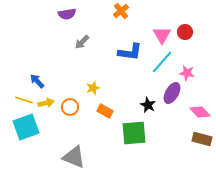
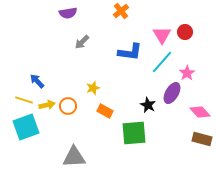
purple semicircle: moved 1 px right, 1 px up
pink star: rotated 28 degrees clockwise
yellow arrow: moved 1 px right, 2 px down
orange circle: moved 2 px left, 1 px up
gray triangle: rotated 25 degrees counterclockwise
